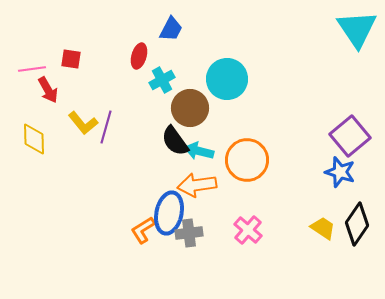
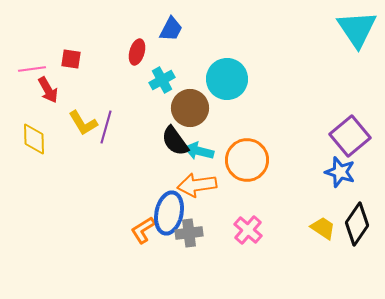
red ellipse: moved 2 px left, 4 px up
yellow L-shape: rotated 8 degrees clockwise
